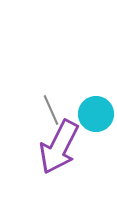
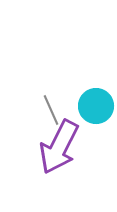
cyan circle: moved 8 px up
